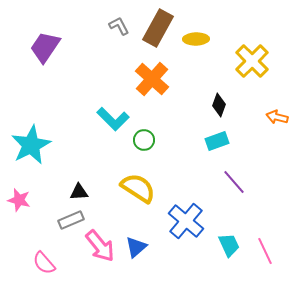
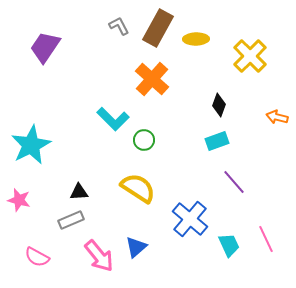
yellow cross: moved 2 px left, 5 px up
blue cross: moved 4 px right, 2 px up
pink arrow: moved 1 px left, 10 px down
pink line: moved 1 px right, 12 px up
pink semicircle: moved 7 px left, 6 px up; rotated 20 degrees counterclockwise
